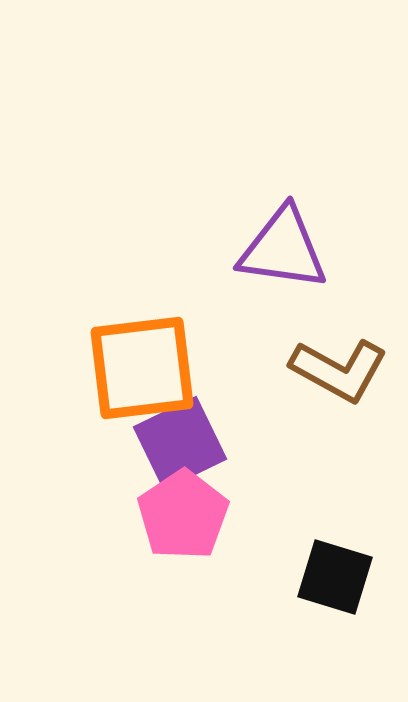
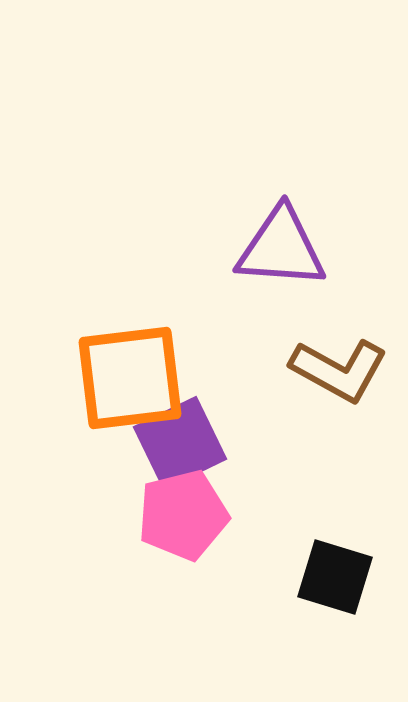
purple triangle: moved 2 px left, 1 px up; rotated 4 degrees counterclockwise
orange square: moved 12 px left, 10 px down
pink pentagon: rotated 20 degrees clockwise
